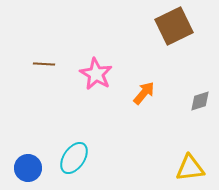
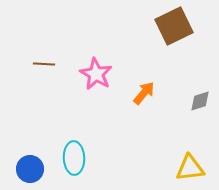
cyan ellipse: rotated 36 degrees counterclockwise
blue circle: moved 2 px right, 1 px down
